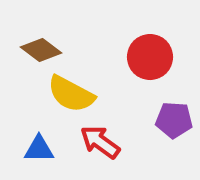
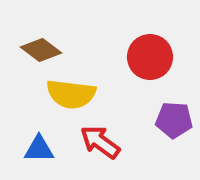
yellow semicircle: rotated 21 degrees counterclockwise
